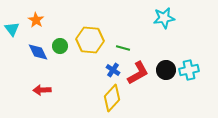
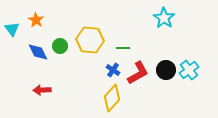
cyan star: rotated 30 degrees counterclockwise
green line: rotated 16 degrees counterclockwise
cyan cross: rotated 24 degrees counterclockwise
